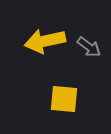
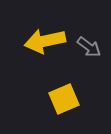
yellow square: rotated 28 degrees counterclockwise
